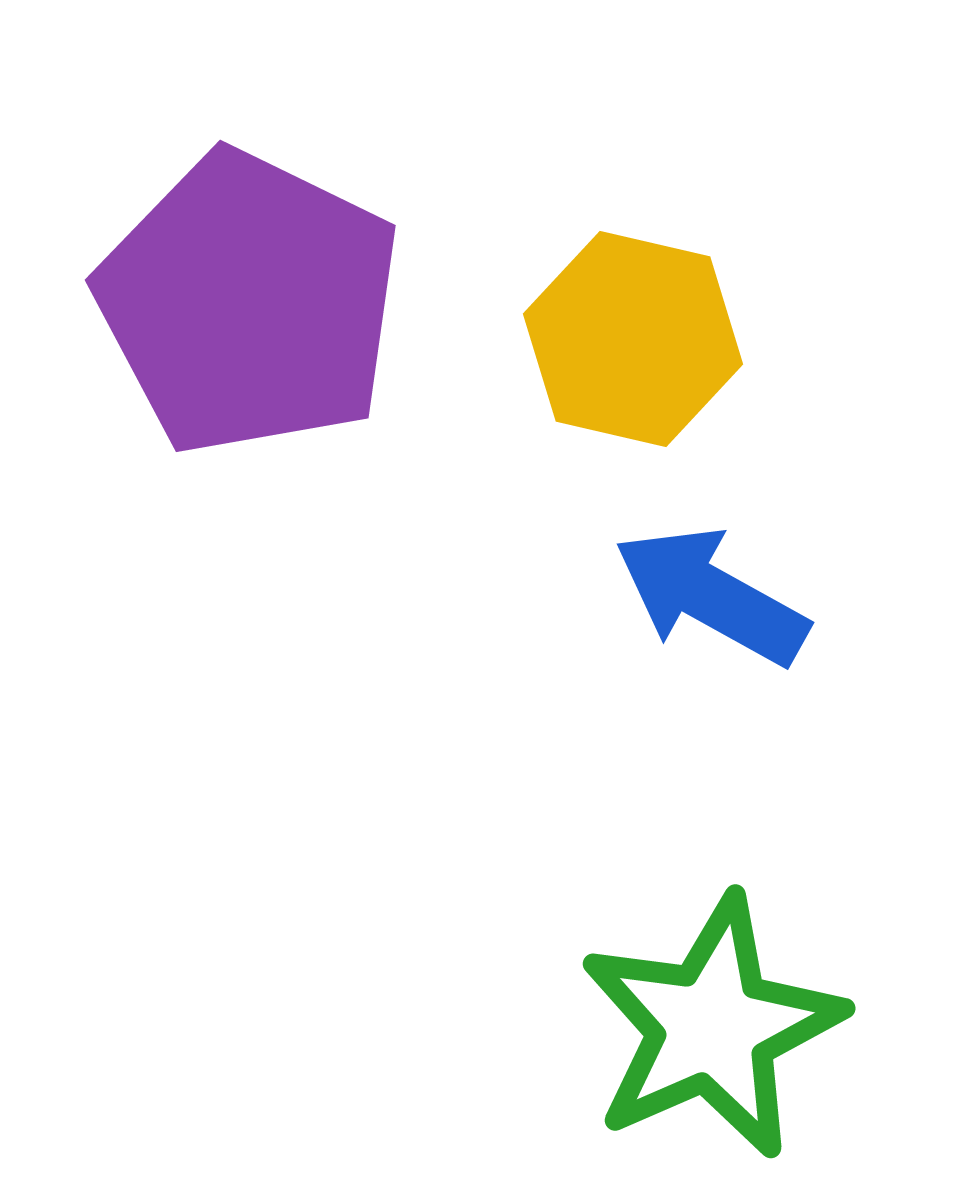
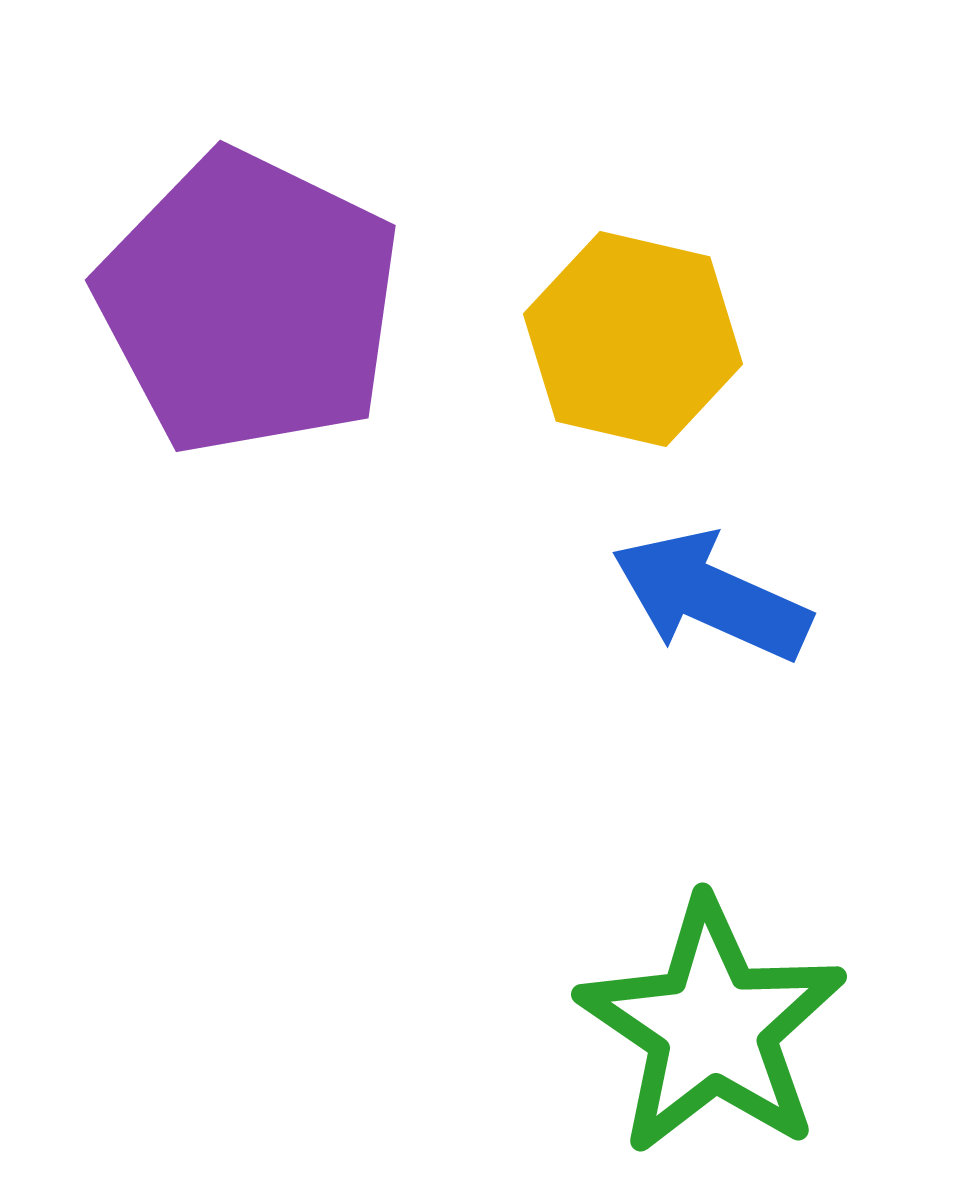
blue arrow: rotated 5 degrees counterclockwise
green star: rotated 14 degrees counterclockwise
